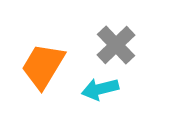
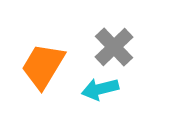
gray cross: moved 2 px left, 2 px down
